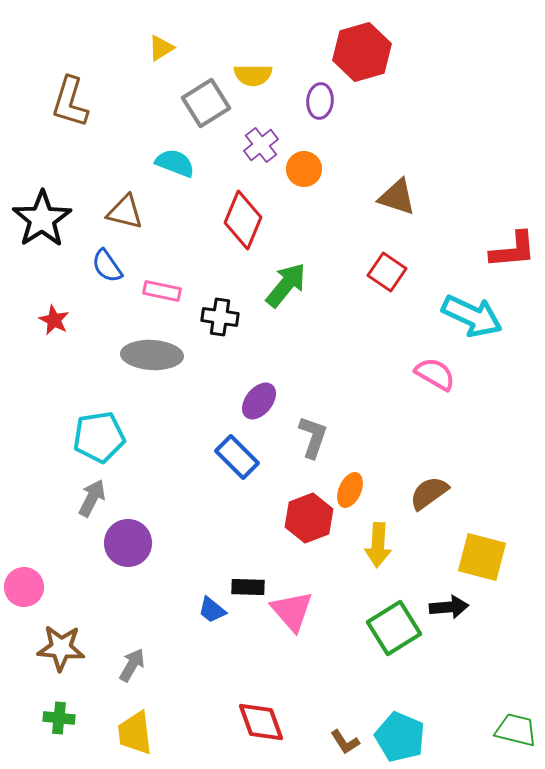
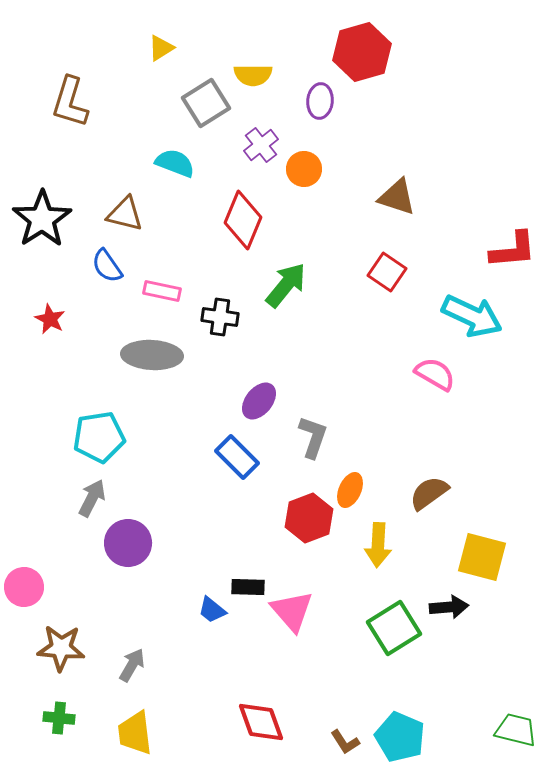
brown triangle at (125, 212): moved 2 px down
red star at (54, 320): moved 4 px left, 1 px up
